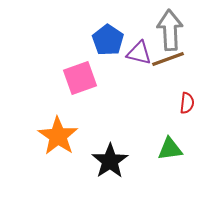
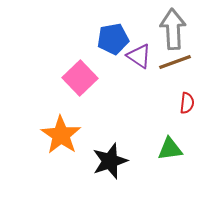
gray arrow: moved 3 px right, 1 px up
blue pentagon: moved 5 px right, 1 px up; rotated 28 degrees clockwise
purple triangle: moved 3 px down; rotated 20 degrees clockwise
brown line: moved 7 px right, 3 px down
pink square: rotated 24 degrees counterclockwise
orange star: moved 3 px right, 1 px up
black star: rotated 15 degrees clockwise
